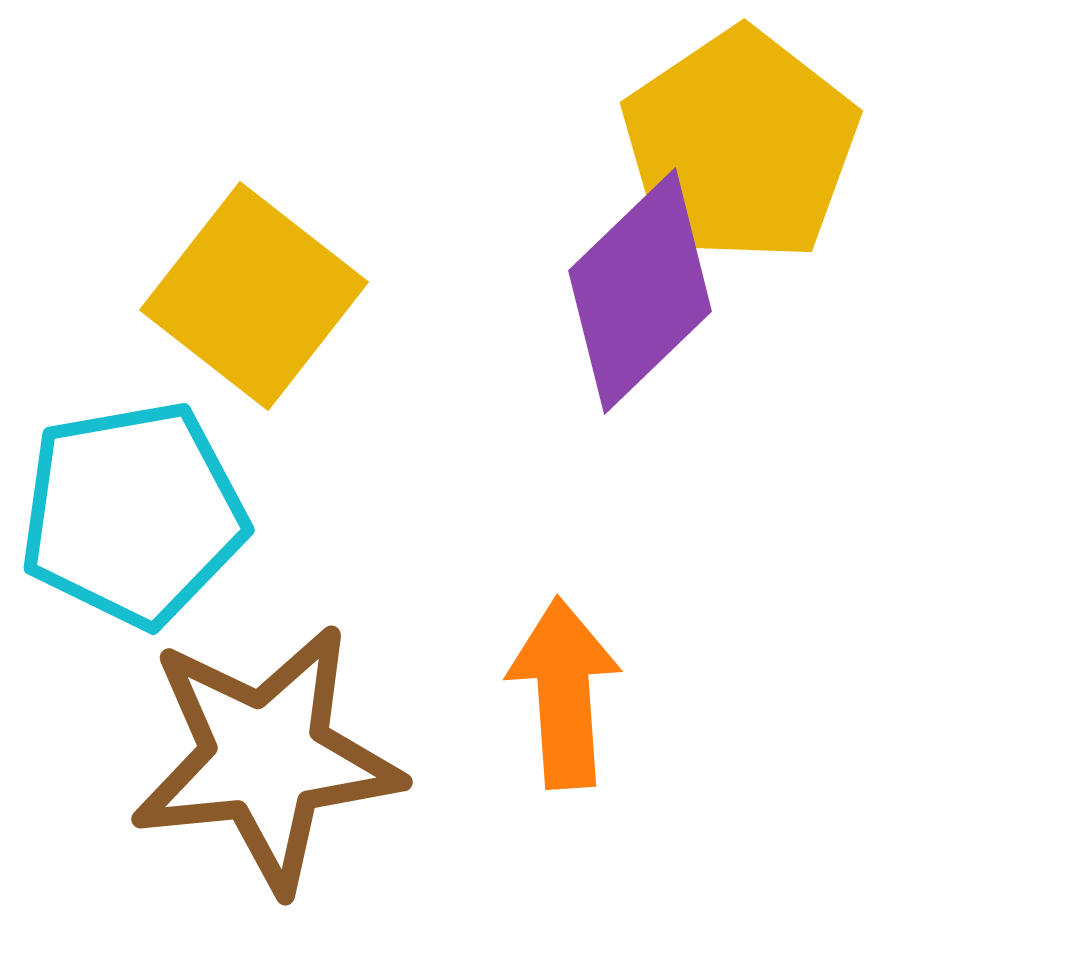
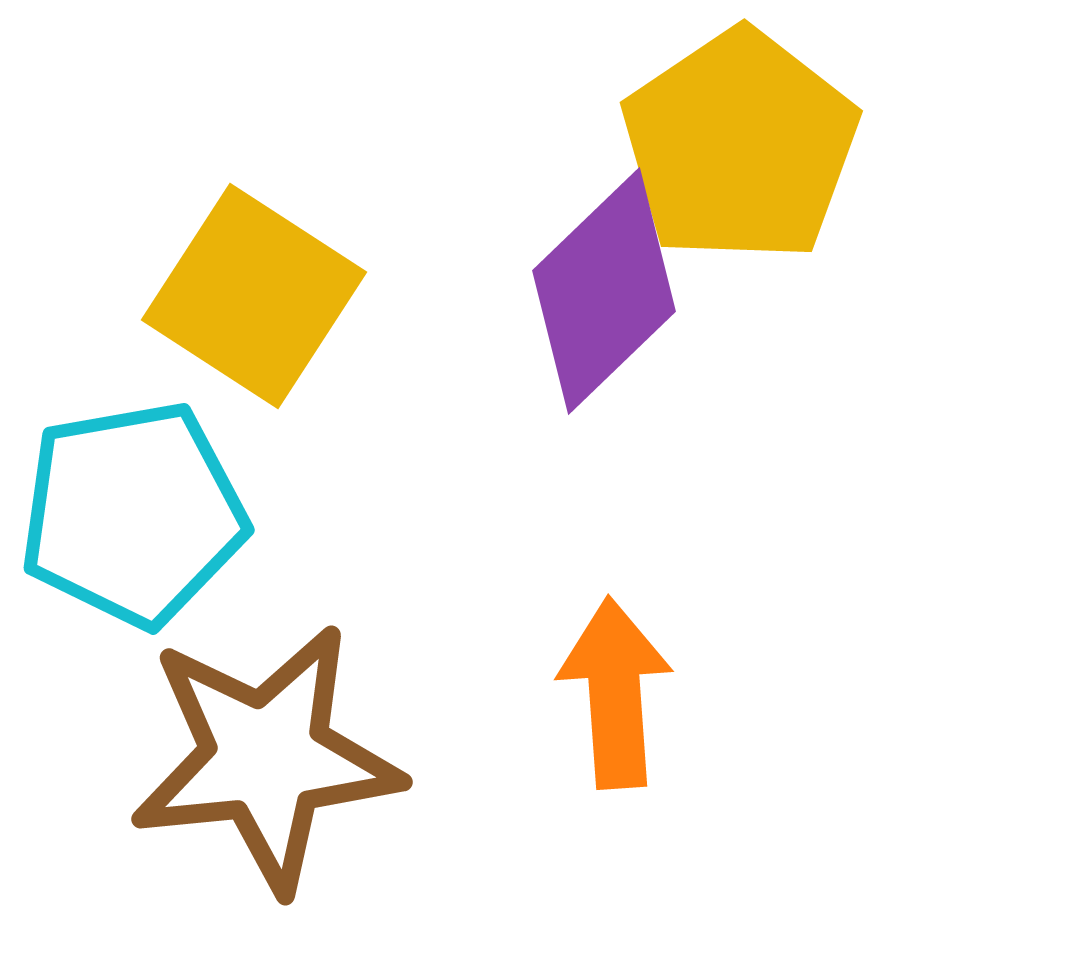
purple diamond: moved 36 px left
yellow square: rotated 5 degrees counterclockwise
orange arrow: moved 51 px right
